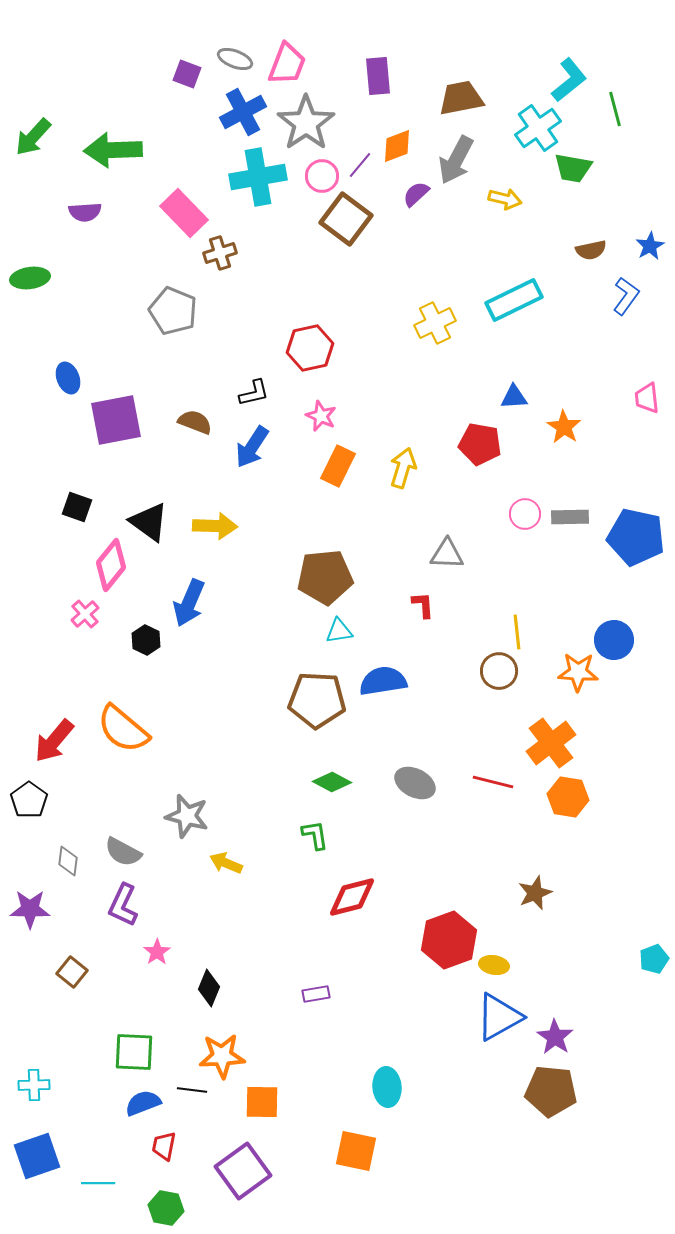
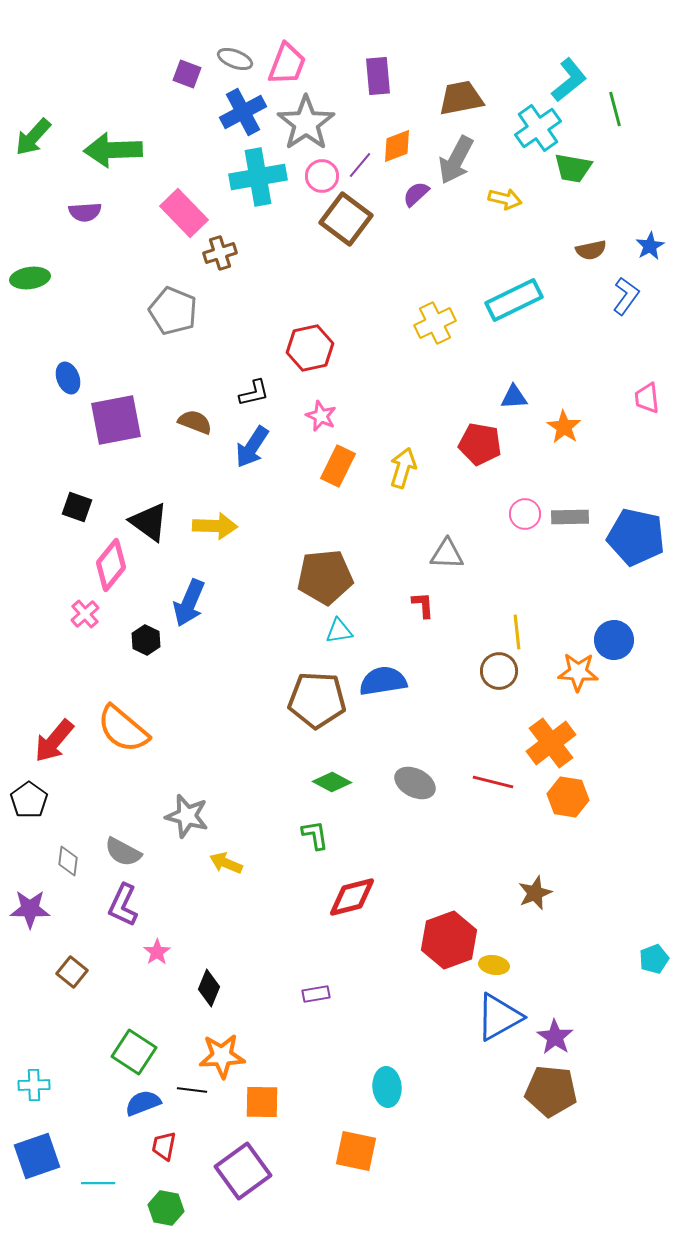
green square at (134, 1052): rotated 30 degrees clockwise
